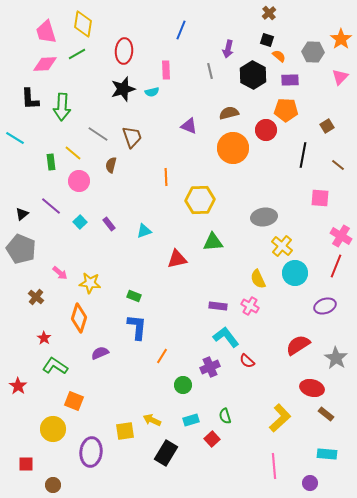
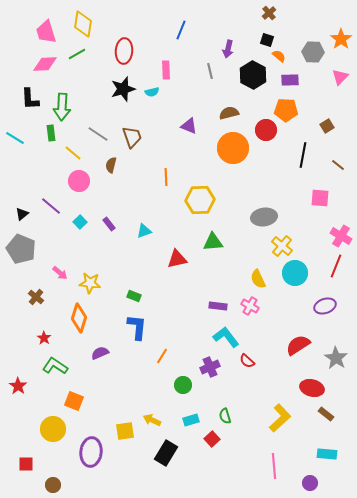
green rectangle at (51, 162): moved 29 px up
